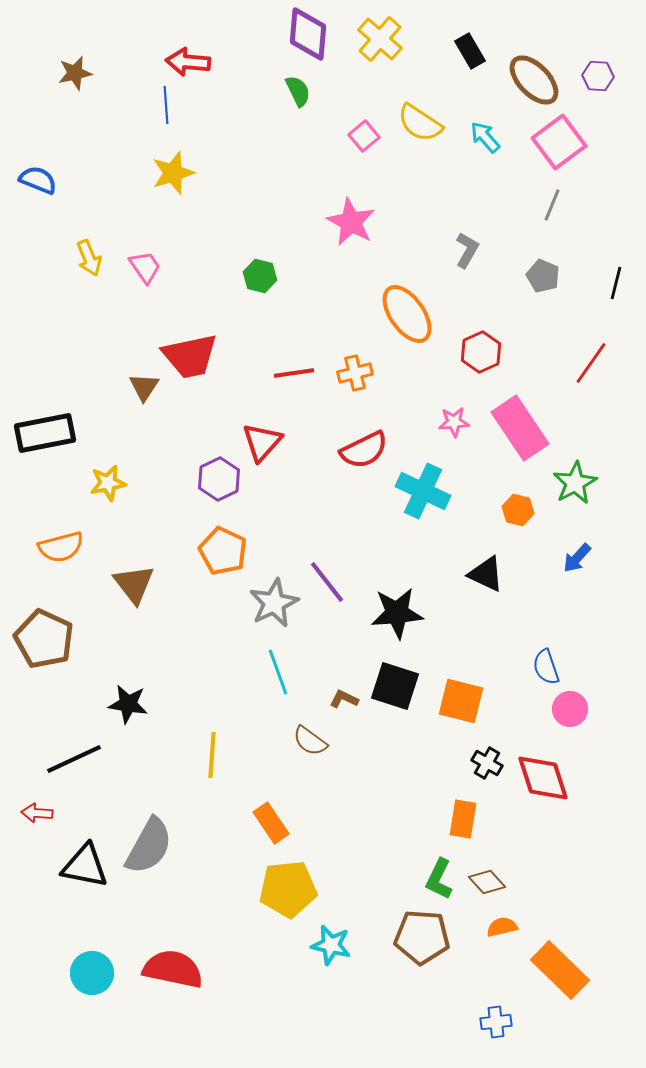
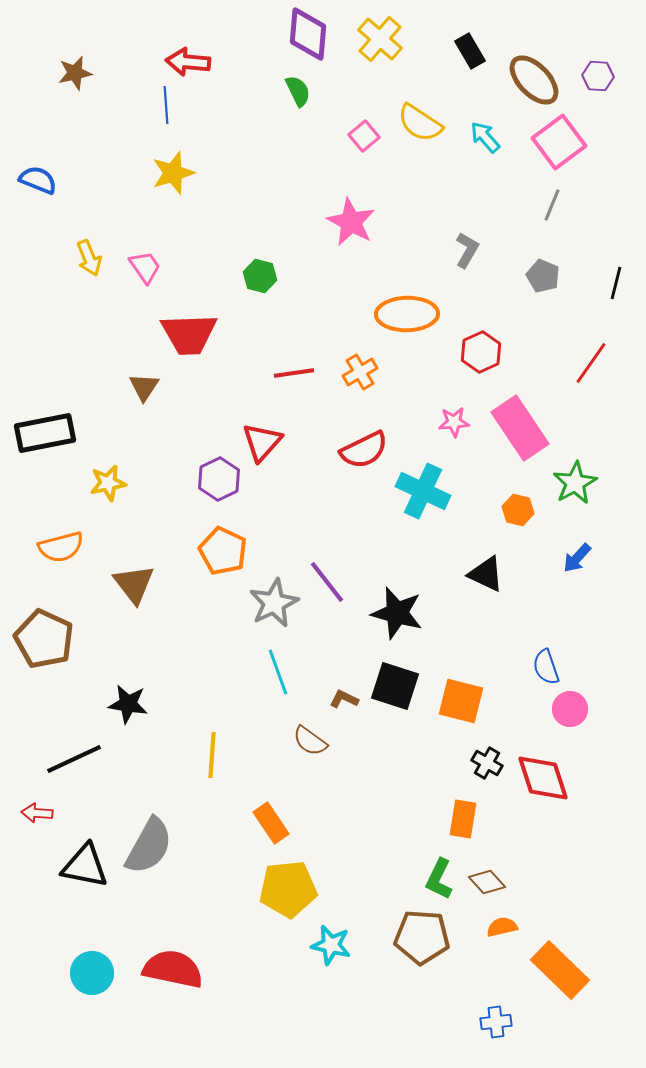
orange ellipse at (407, 314): rotated 56 degrees counterclockwise
red trapezoid at (190, 356): moved 1 px left, 22 px up; rotated 10 degrees clockwise
orange cross at (355, 373): moved 5 px right, 1 px up; rotated 16 degrees counterclockwise
black star at (397, 613): rotated 20 degrees clockwise
